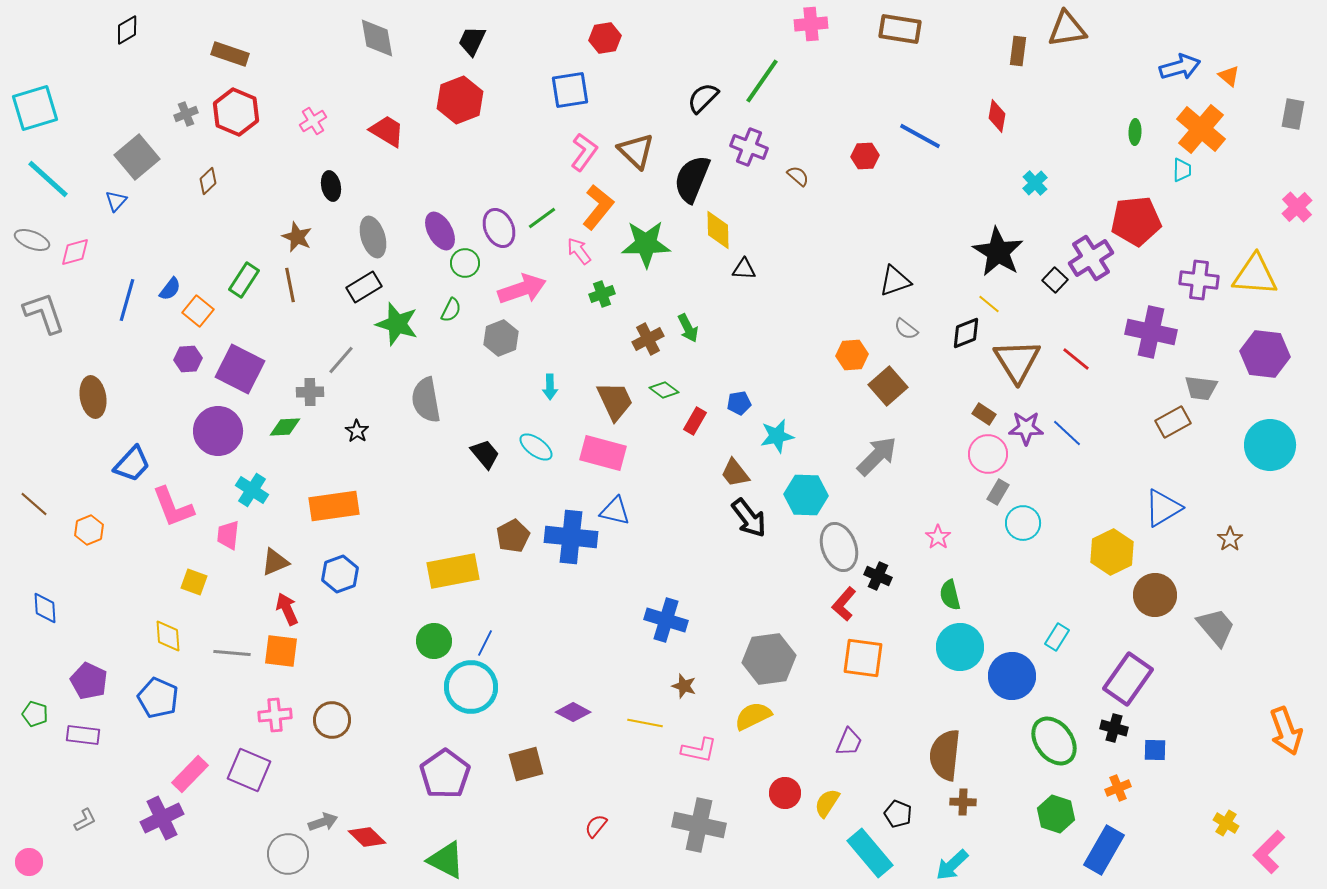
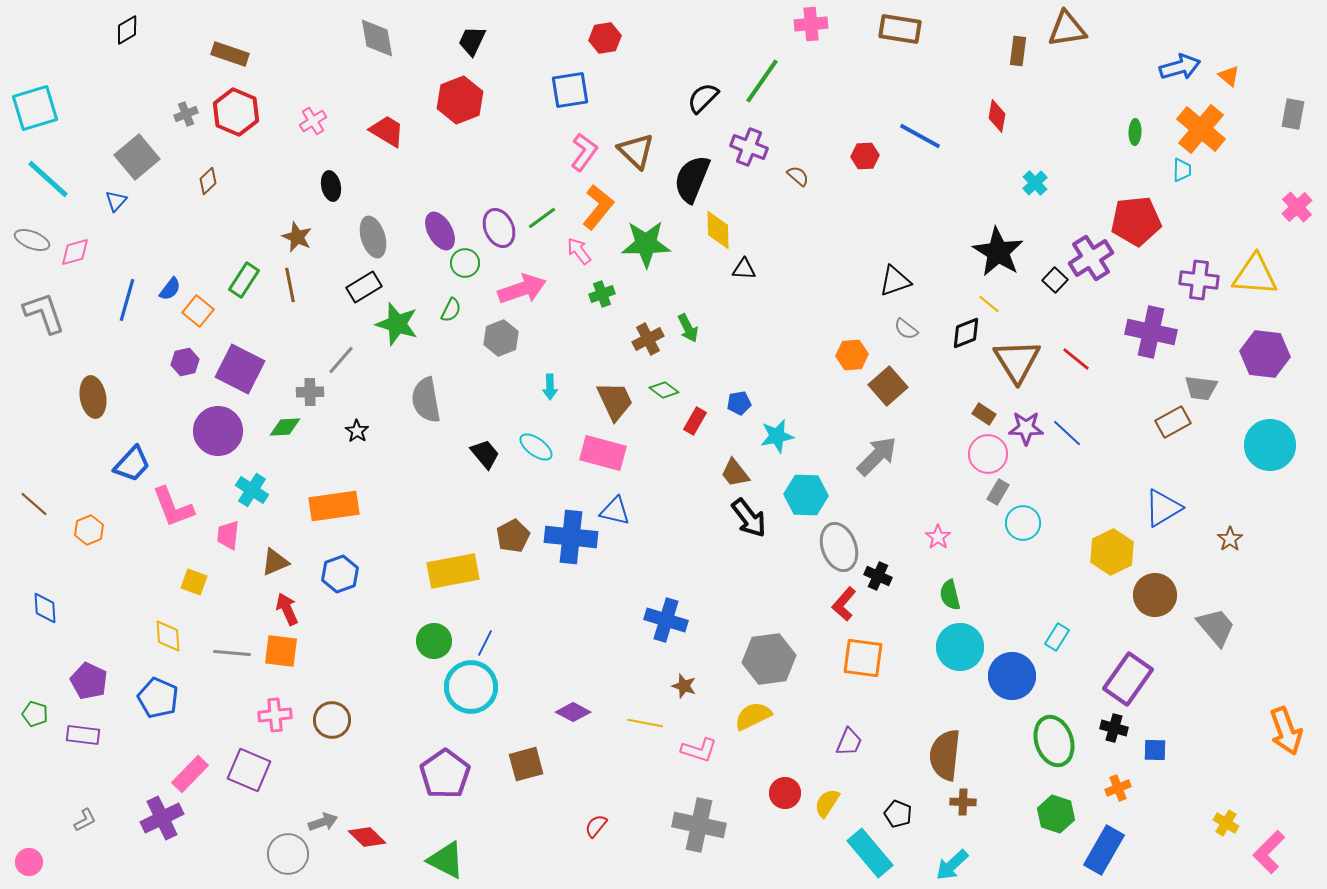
purple hexagon at (188, 359): moved 3 px left, 3 px down; rotated 8 degrees counterclockwise
green ellipse at (1054, 741): rotated 18 degrees clockwise
pink L-shape at (699, 750): rotated 6 degrees clockwise
